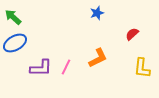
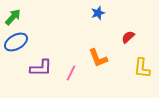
blue star: moved 1 px right
green arrow: rotated 90 degrees clockwise
red semicircle: moved 4 px left, 3 px down
blue ellipse: moved 1 px right, 1 px up
orange L-shape: rotated 95 degrees clockwise
pink line: moved 5 px right, 6 px down
